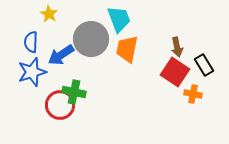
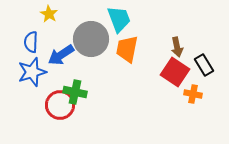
green cross: moved 1 px right
